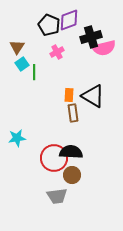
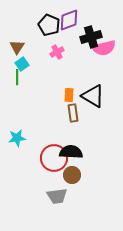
green line: moved 17 px left, 5 px down
